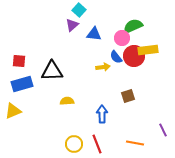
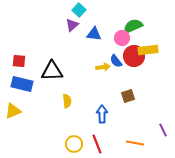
blue semicircle: moved 4 px down
blue rectangle: rotated 30 degrees clockwise
yellow semicircle: rotated 88 degrees clockwise
